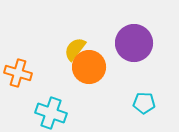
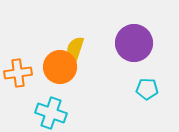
yellow semicircle: rotated 20 degrees counterclockwise
orange circle: moved 29 px left
orange cross: rotated 24 degrees counterclockwise
cyan pentagon: moved 3 px right, 14 px up
